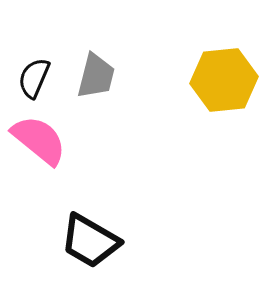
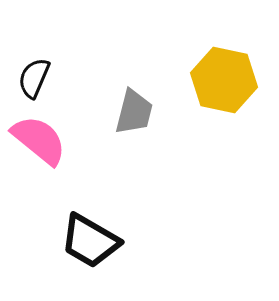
gray trapezoid: moved 38 px right, 36 px down
yellow hexagon: rotated 18 degrees clockwise
